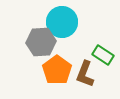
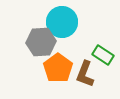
orange pentagon: moved 1 px right, 2 px up
